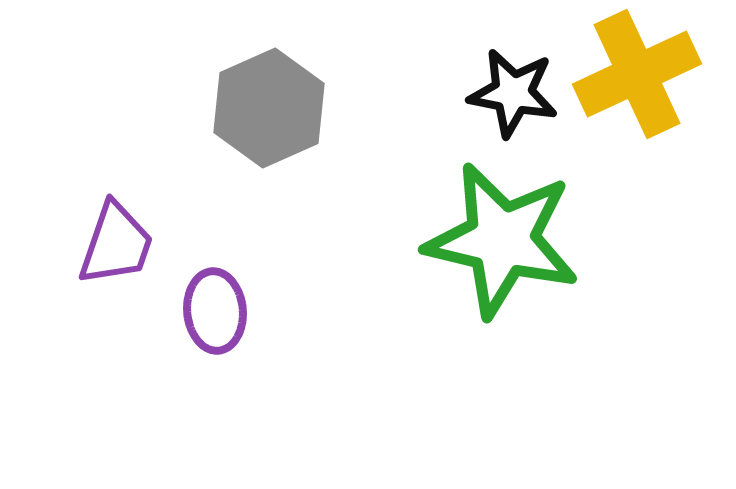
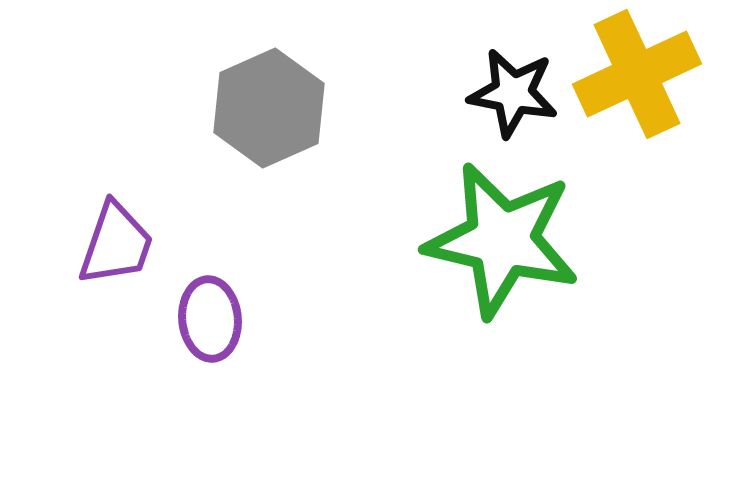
purple ellipse: moved 5 px left, 8 px down
